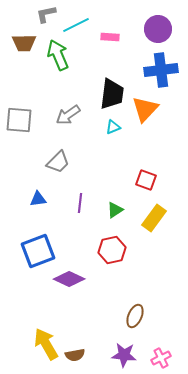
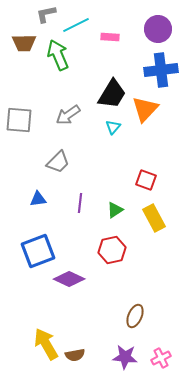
black trapezoid: rotated 24 degrees clockwise
cyan triangle: rotated 28 degrees counterclockwise
yellow rectangle: rotated 64 degrees counterclockwise
purple star: moved 1 px right, 2 px down
